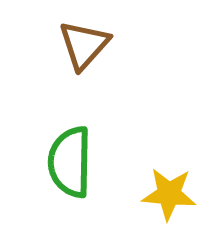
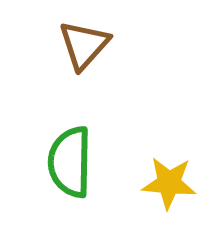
yellow star: moved 11 px up
